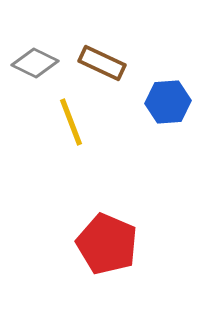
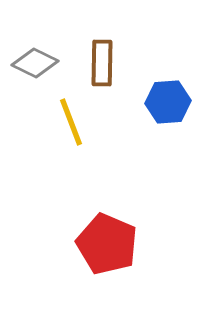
brown rectangle: rotated 66 degrees clockwise
